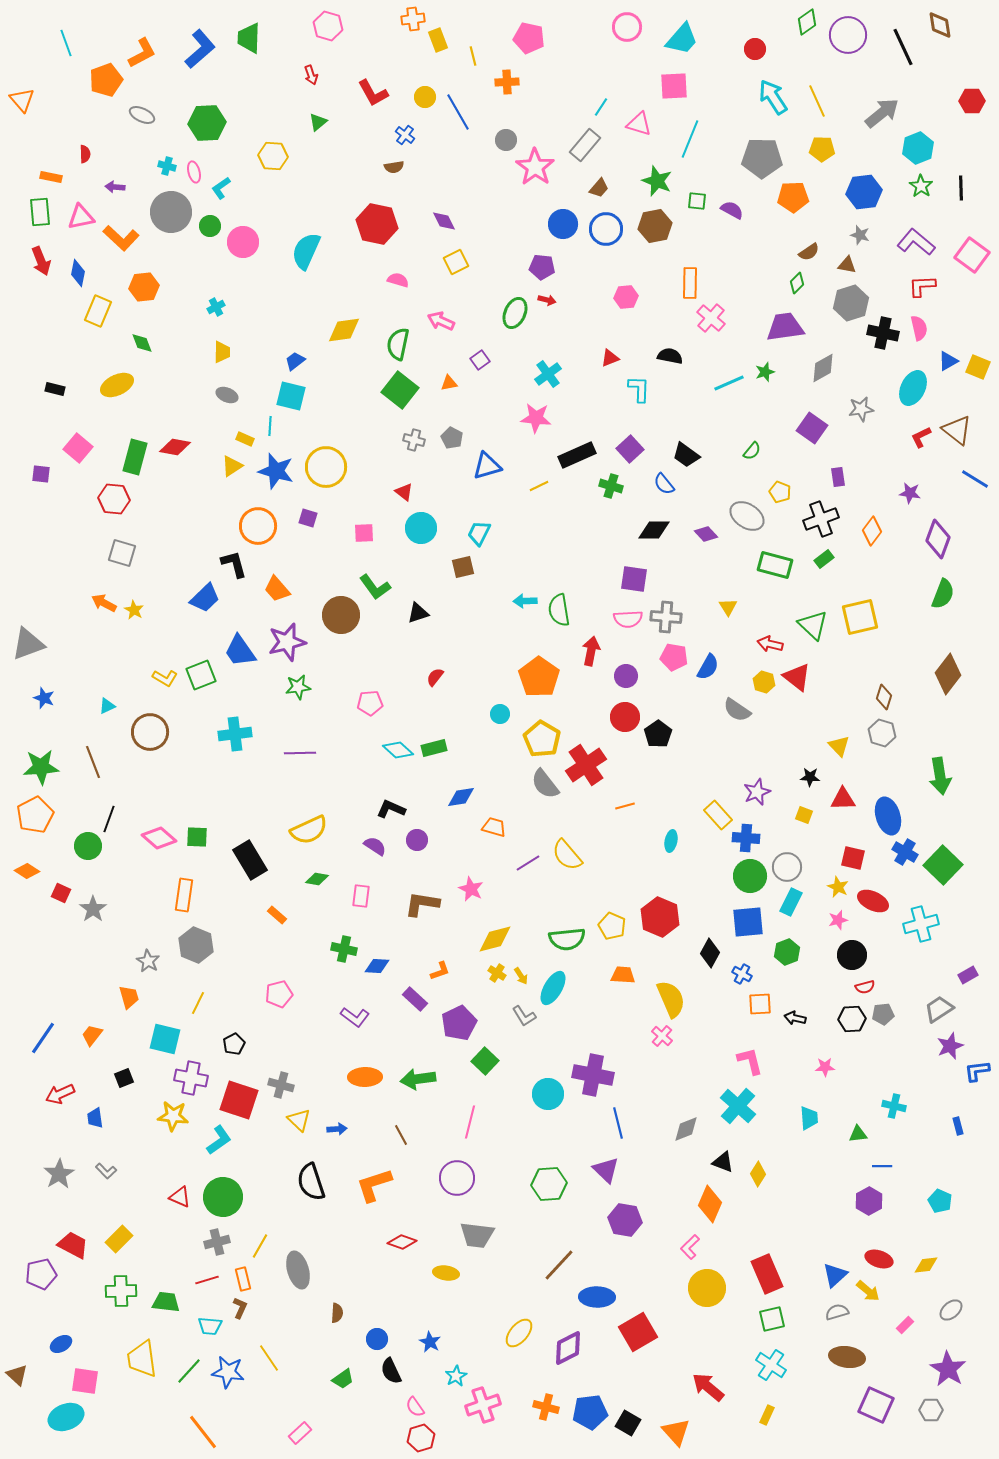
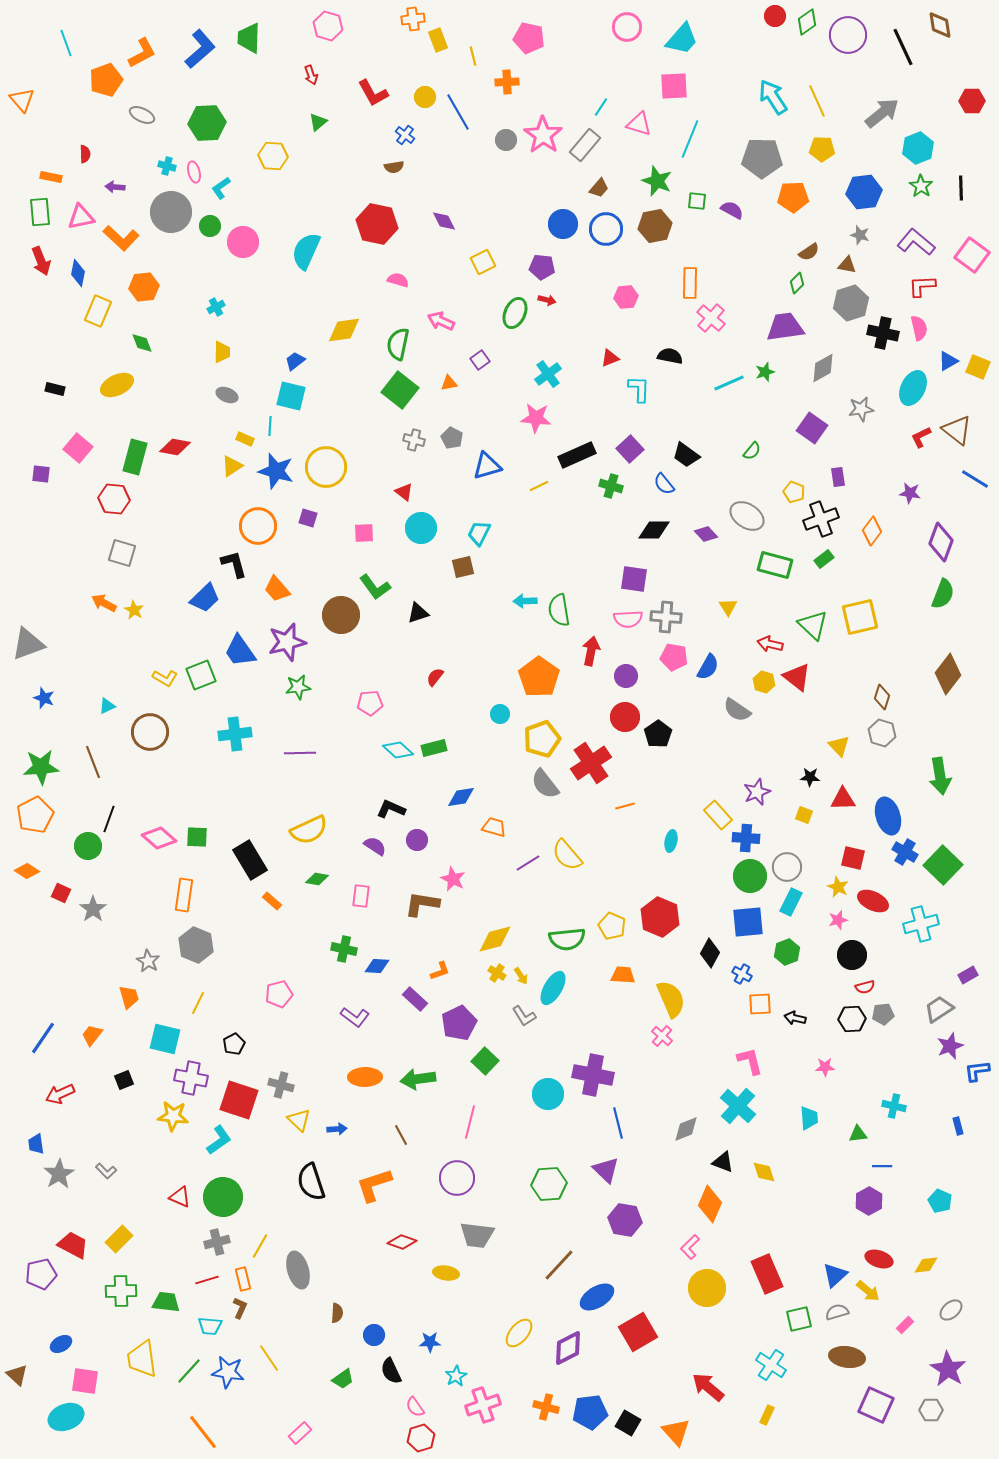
red circle at (755, 49): moved 20 px right, 33 px up
pink star at (535, 167): moved 8 px right, 32 px up
yellow square at (456, 262): moved 27 px right
yellow pentagon at (780, 492): moved 14 px right
purple diamond at (938, 539): moved 3 px right, 3 px down
brown diamond at (884, 697): moved 2 px left
yellow pentagon at (542, 739): rotated 21 degrees clockwise
red cross at (586, 765): moved 5 px right, 2 px up
pink star at (471, 889): moved 18 px left, 10 px up
orange rectangle at (277, 915): moved 5 px left, 14 px up
black square at (124, 1078): moved 2 px down
blue trapezoid at (95, 1118): moved 59 px left, 26 px down
yellow diamond at (758, 1174): moved 6 px right, 2 px up; rotated 50 degrees counterclockwise
blue ellipse at (597, 1297): rotated 32 degrees counterclockwise
green square at (772, 1319): moved 27 px right
blue circle at (377, 1339): moved 3 px left, 4 px up
blue star at (430, 1342): rotated 30 degrees counterclockwise
